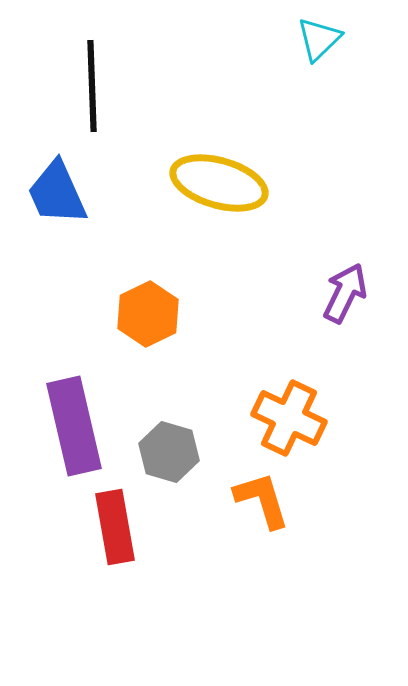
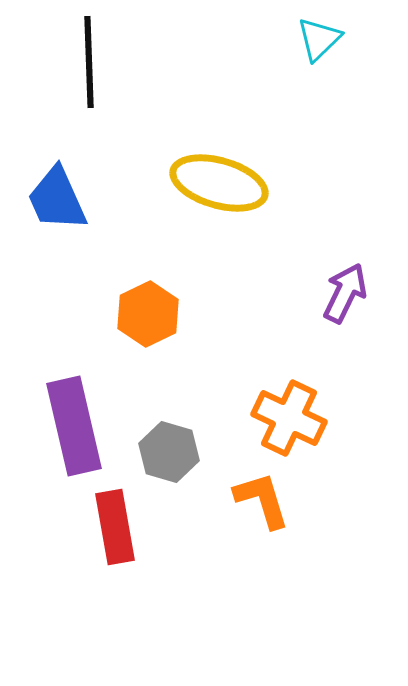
black line: moved 3 px left, 24 px up
blue trapezoid: moved 6 px down
